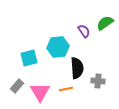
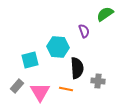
green semicircle: moved 9 px up
purple semicircle: rotated 16 degrees clockwise
cyan hexagon: rotated 10 degrees clockwise
cyan square: moved 1 px right, 2 px down
orange line: rotated 24 degrees clockwise
